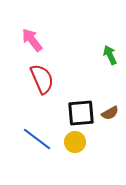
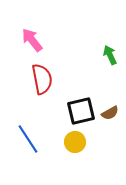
red semicircle: rotated 12 degrees clockwise
black square: moved 2 px up; rotated 8 degrees counterclockwise
blue line: moved 9 px left; rotated 20 degrees clockwise
